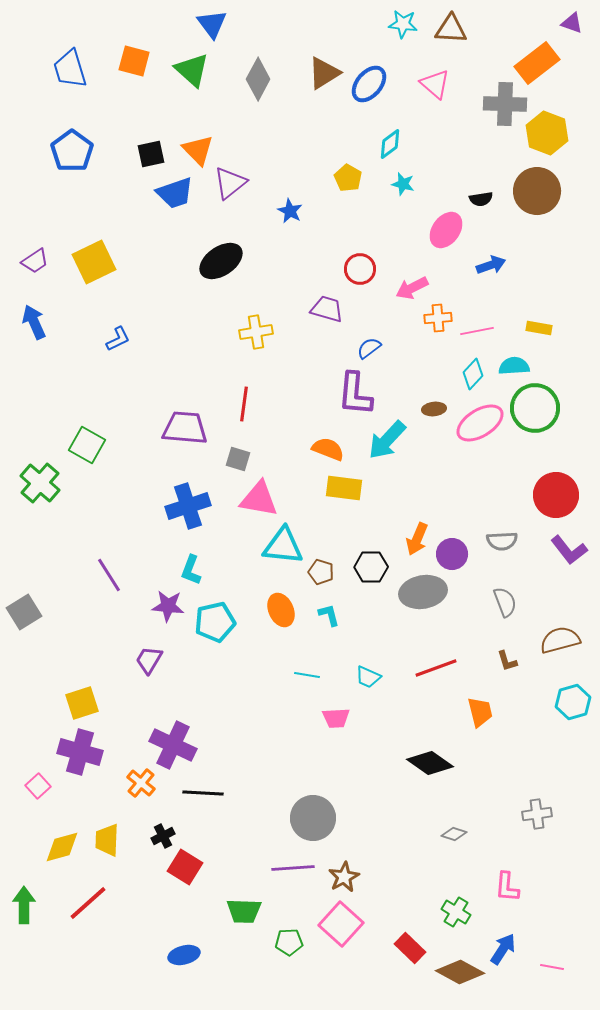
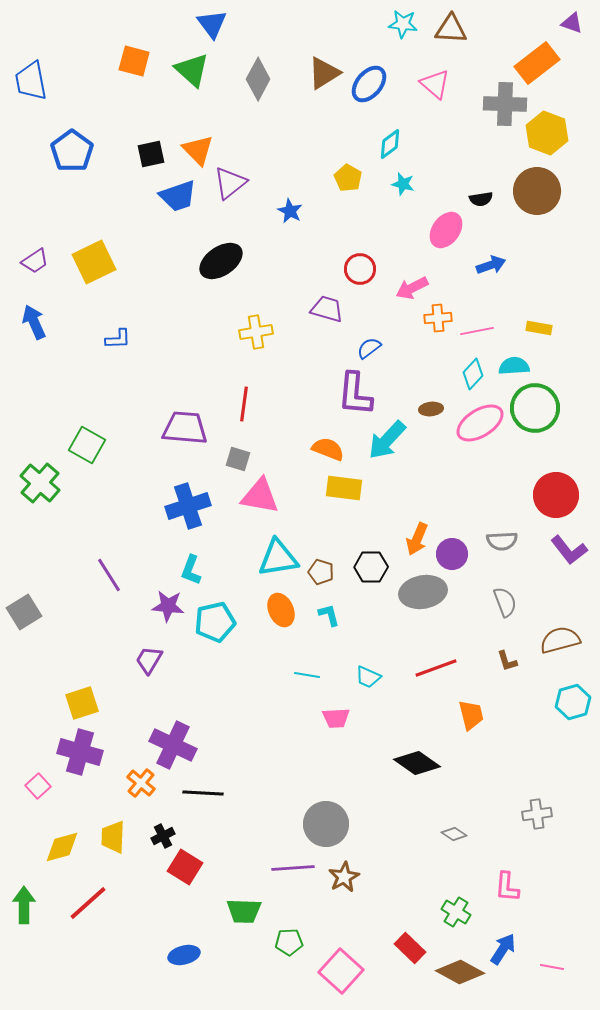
blue trapezoid at (70, 69): moved 39 px left, 12 px down; rotated 6 degrees clockwise
blue trapezoid at (175, 193): moved 3 px right, 3 px down
blue L-shape at (118, 339): rotated 24 degrees clockwise
brown ellipse at (434, 409): moved 3 px left
pink triangle at (259, 499): moved 1 px right, 3 px up
cyan triangle at (283, 546): moved 5 px left, 12 px down; rotated 15 degrees counterclockwise
orange trapezoid at (480, 712): moved 9 px left, 3 px down
black diamond at (430, 763): moved 13 px left
gray circle at (313, 818): moved 13 px right, 6 px down
gray diamond at (454, 834): rotated 15 degrees clockwise
yellow trapezoid at (107, 840): moved 6 px right, 3 px up
pink square at (341, 924): moved 47 px down
